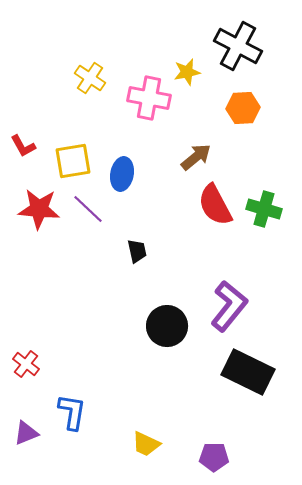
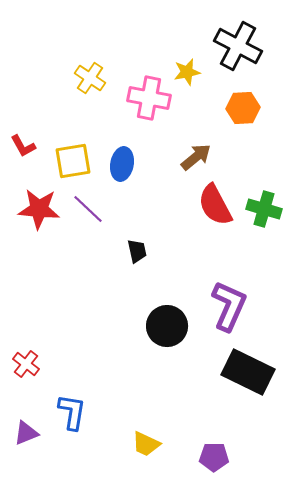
blue ellipse: moved 10 px up
purple L-shape: rotated 15 degrees counterclockwise
